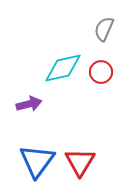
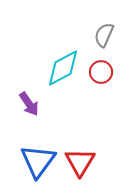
gray semicircle: moved 6 px down
cyan diamond: rotated 15 degrees counterclockwise
purple arrow: rotated 70 degrees clockwise
blue triangle: moved 1 px right
